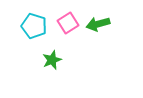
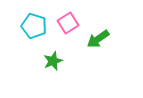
green arrow: moved 15 px down; rotated 20 degrees counterclockwise
green star: moved 1 px right, 1 px down
